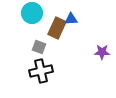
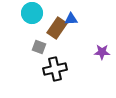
brown rectangle: rotated 10 degrees clockwise
black cross: moved 14 px right, 2 px up
